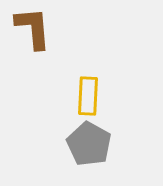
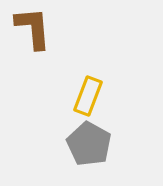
yellow rectangle: rotated 18 degrees clockwise
